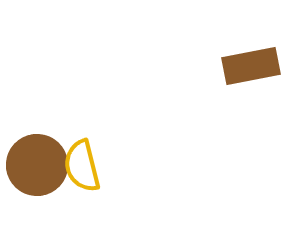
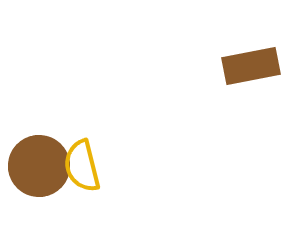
brown circle: moved 2 px right, 1 px down
